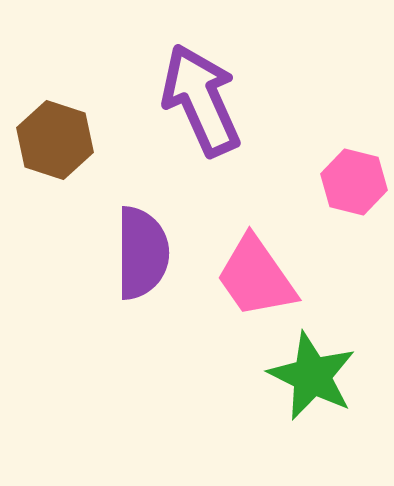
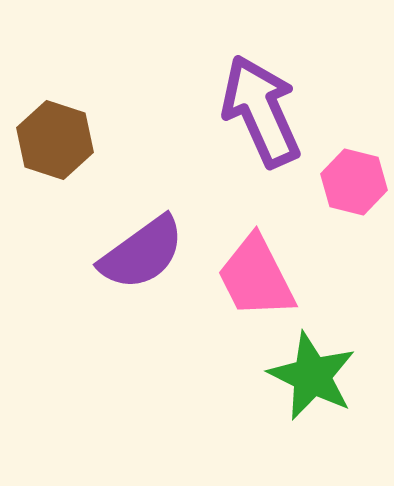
purple arrow: moved 60 px right, 11 px down
purple semicircle: rotated 54 degrees clockwise
pink trapezoid: rotated 8 degrees clockwise
